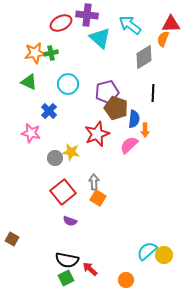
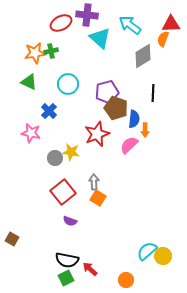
green cross: moved 2 px up
gray diamond: moved 1 px left, 1 px up
yellow circle: moved 1 px left, 1 px down
